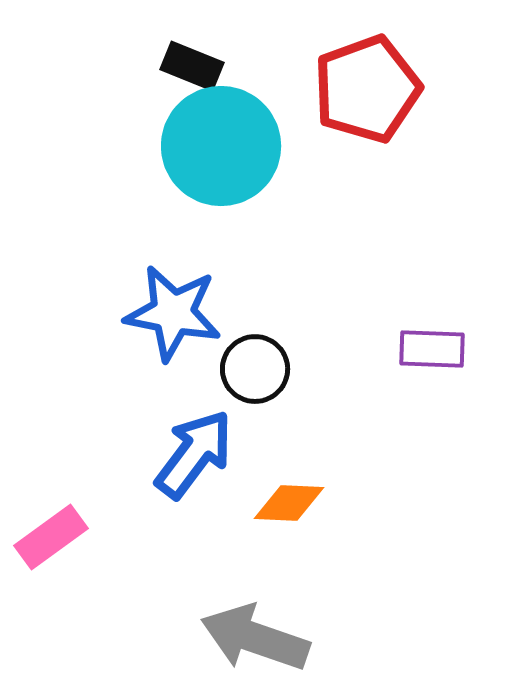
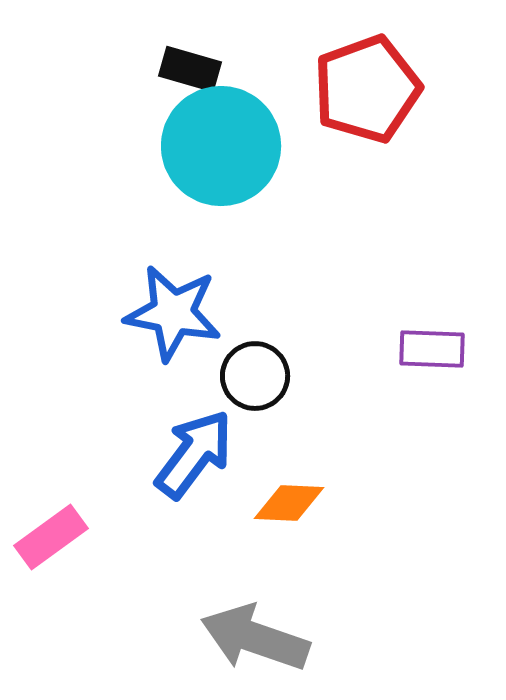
black rectangle: moved 2 px left, 3 px down; rotated 6 degrees counterclockwise
black circle: moved 7 px down
